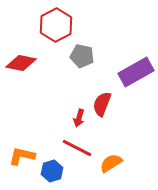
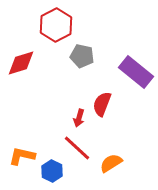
red diamond: rotated 28 degrees counterclockwise
purple rectangle: rotated 68 degrees clockwise
red line: rotated 16 degrees clockwise
blue hexagon: rotated 15 degrees counterclockwise
